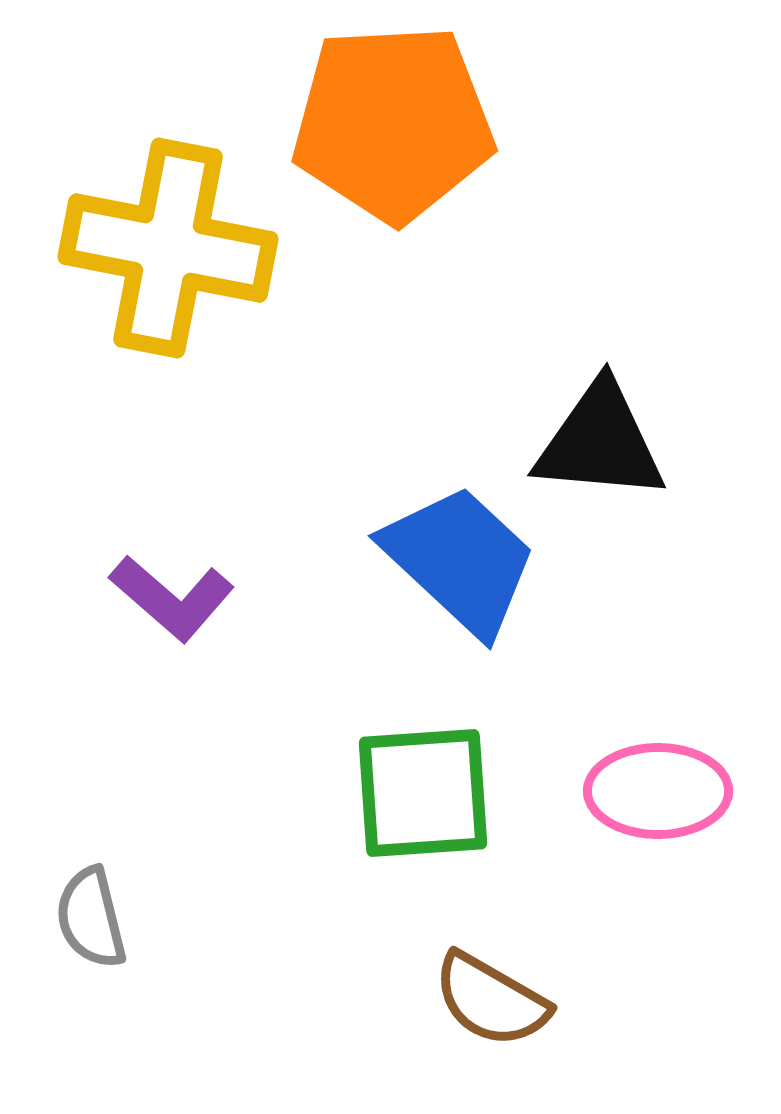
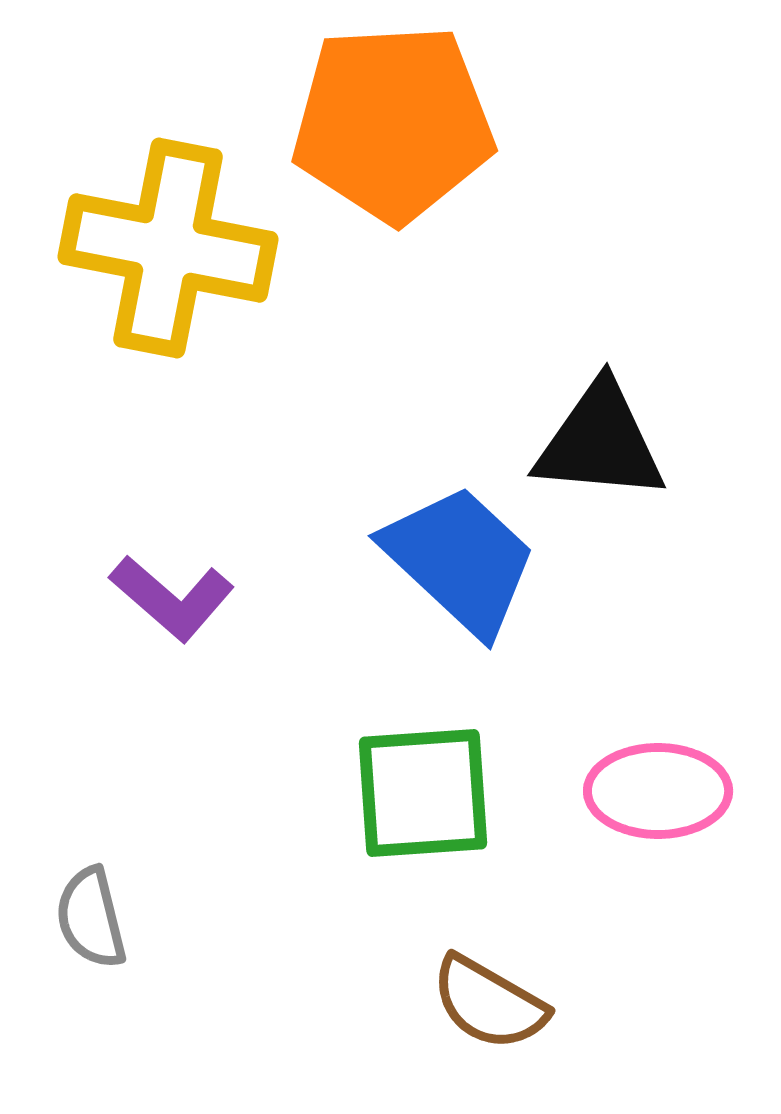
brown semicircle: moved 2 px left, 3 px down
